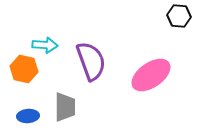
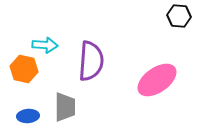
purple semicircle: rotated 24 degrees clockwise
pink ellipse: moved 6 px right, 5 px down
